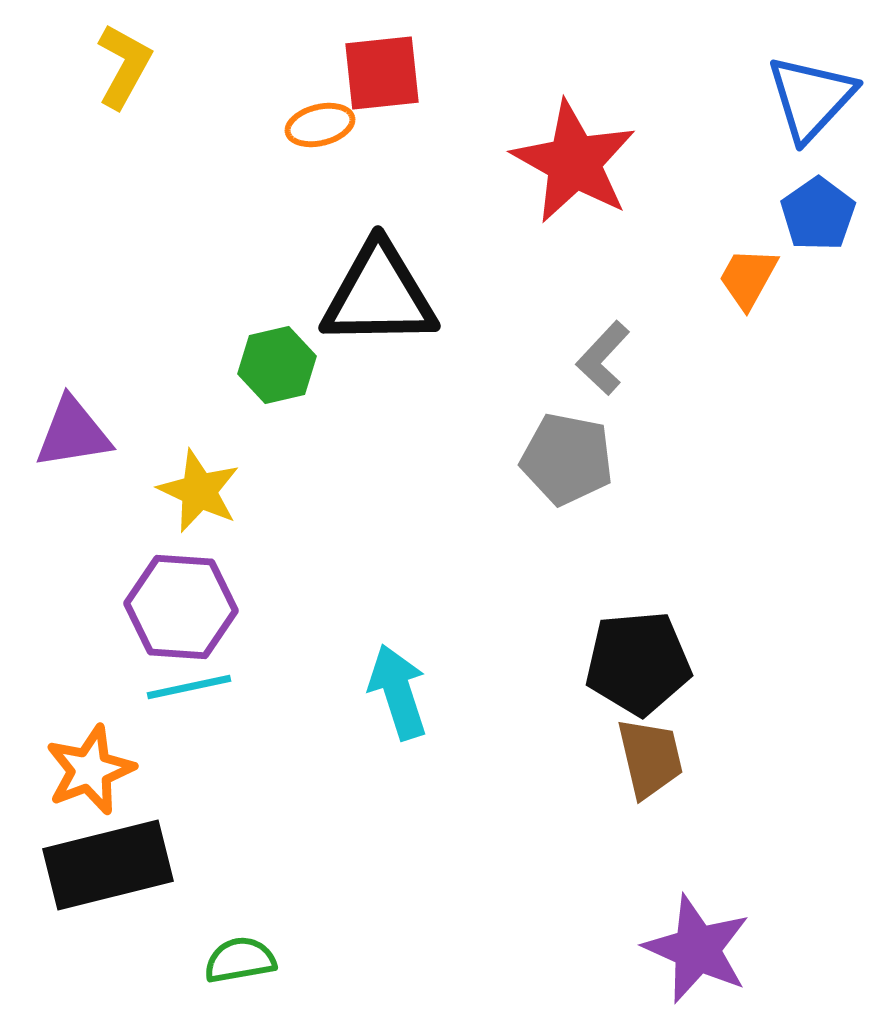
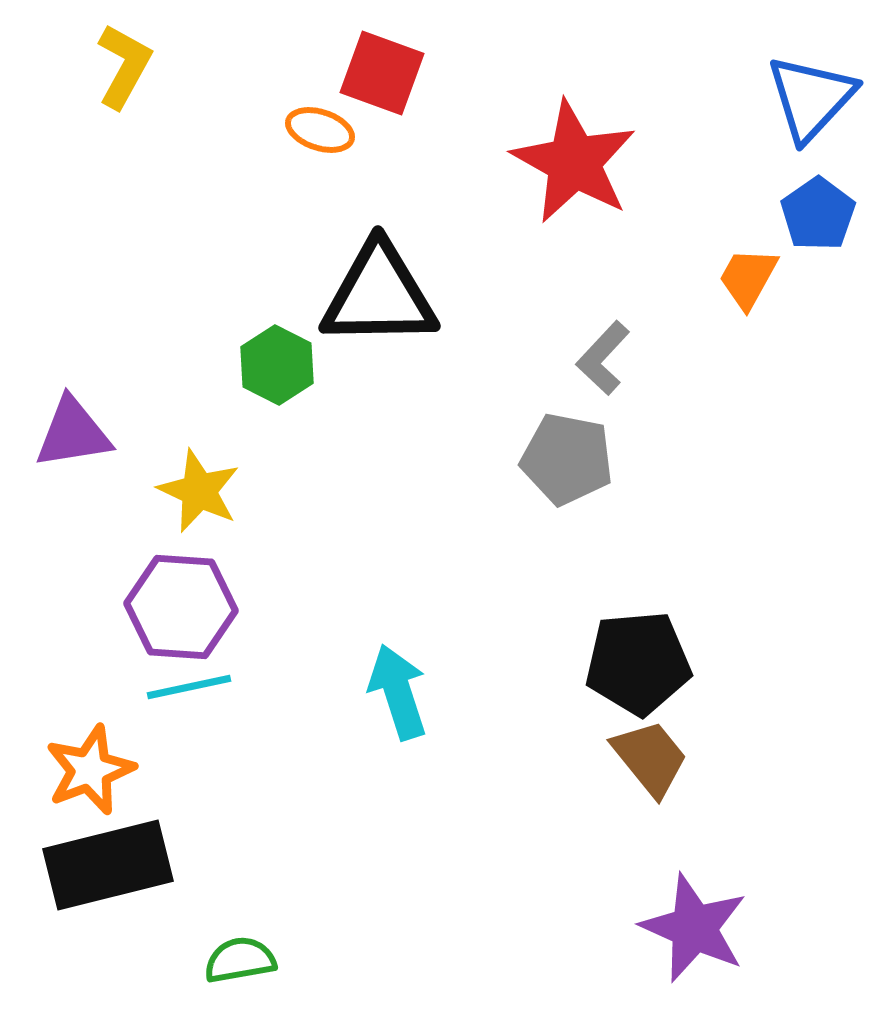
red square: rotated 26 degrees clockwise
orange ellipse: moved 5 px down; rotated 32 degrees clockwise
green hexagon: rotated 20 degrees counterclockwise
brown trapezoid: rotated 26 degrees counterclockwise
purple star: moved 3 px left, 21 px up
